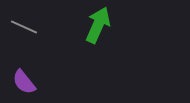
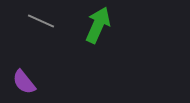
gray line: moved 17 px right, 6 px up
